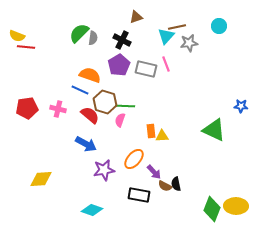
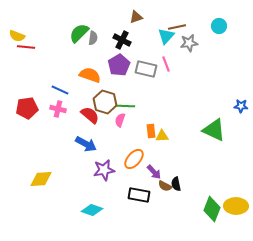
blue line: moved 20 px left
